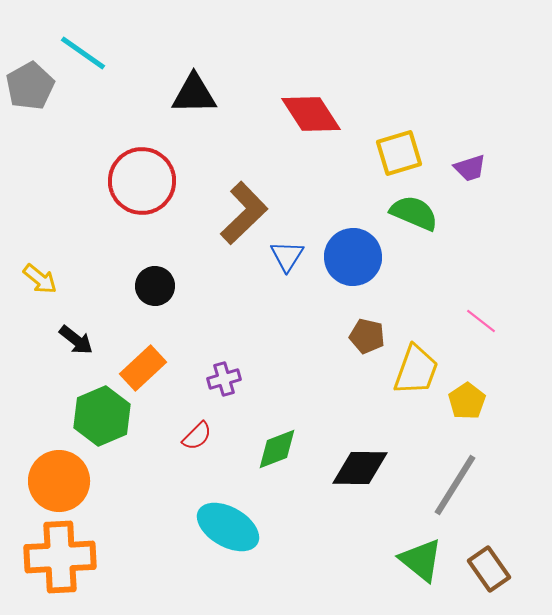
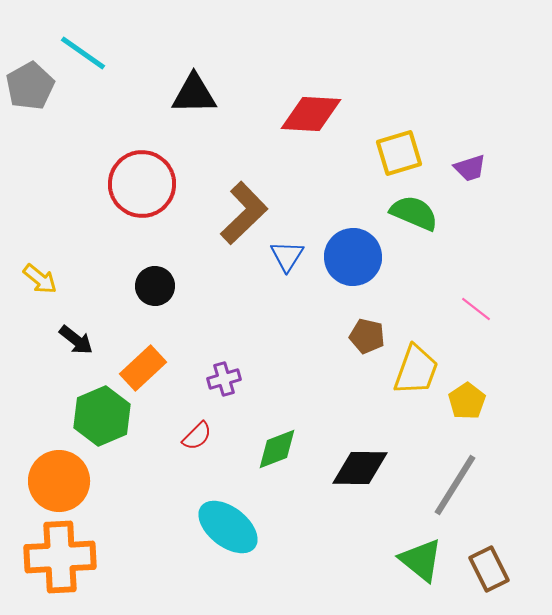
red diamond: rotated 54 degrees counterclockwise
red circle: moved 3 px down
pink line: moved 5 px left, 12 px up
cyan ellipse: rotated 8 degrees clockwise
brown rectangle: rotated 9 degrees clockwise
